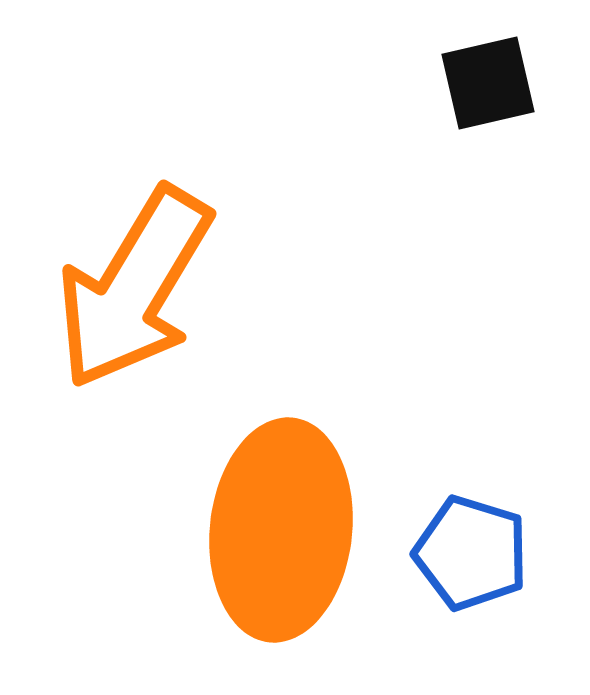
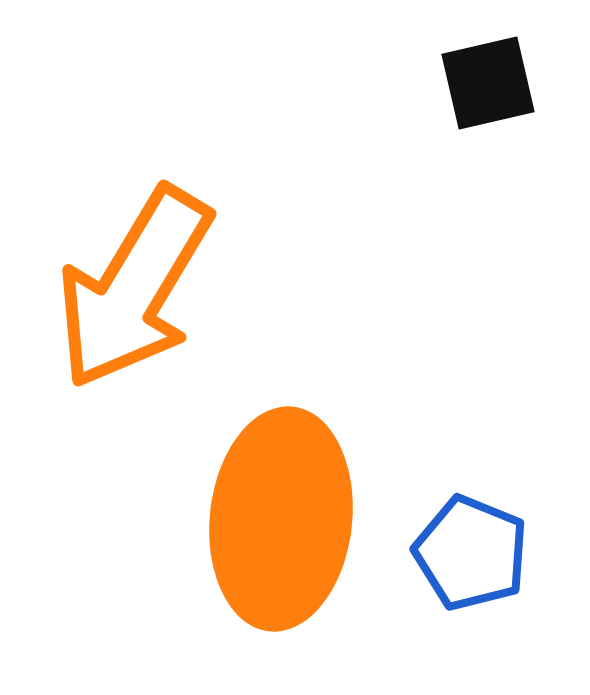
orange ellipse: moved 11 px up
blue pentagon: rotated 5 degrees clockwise
